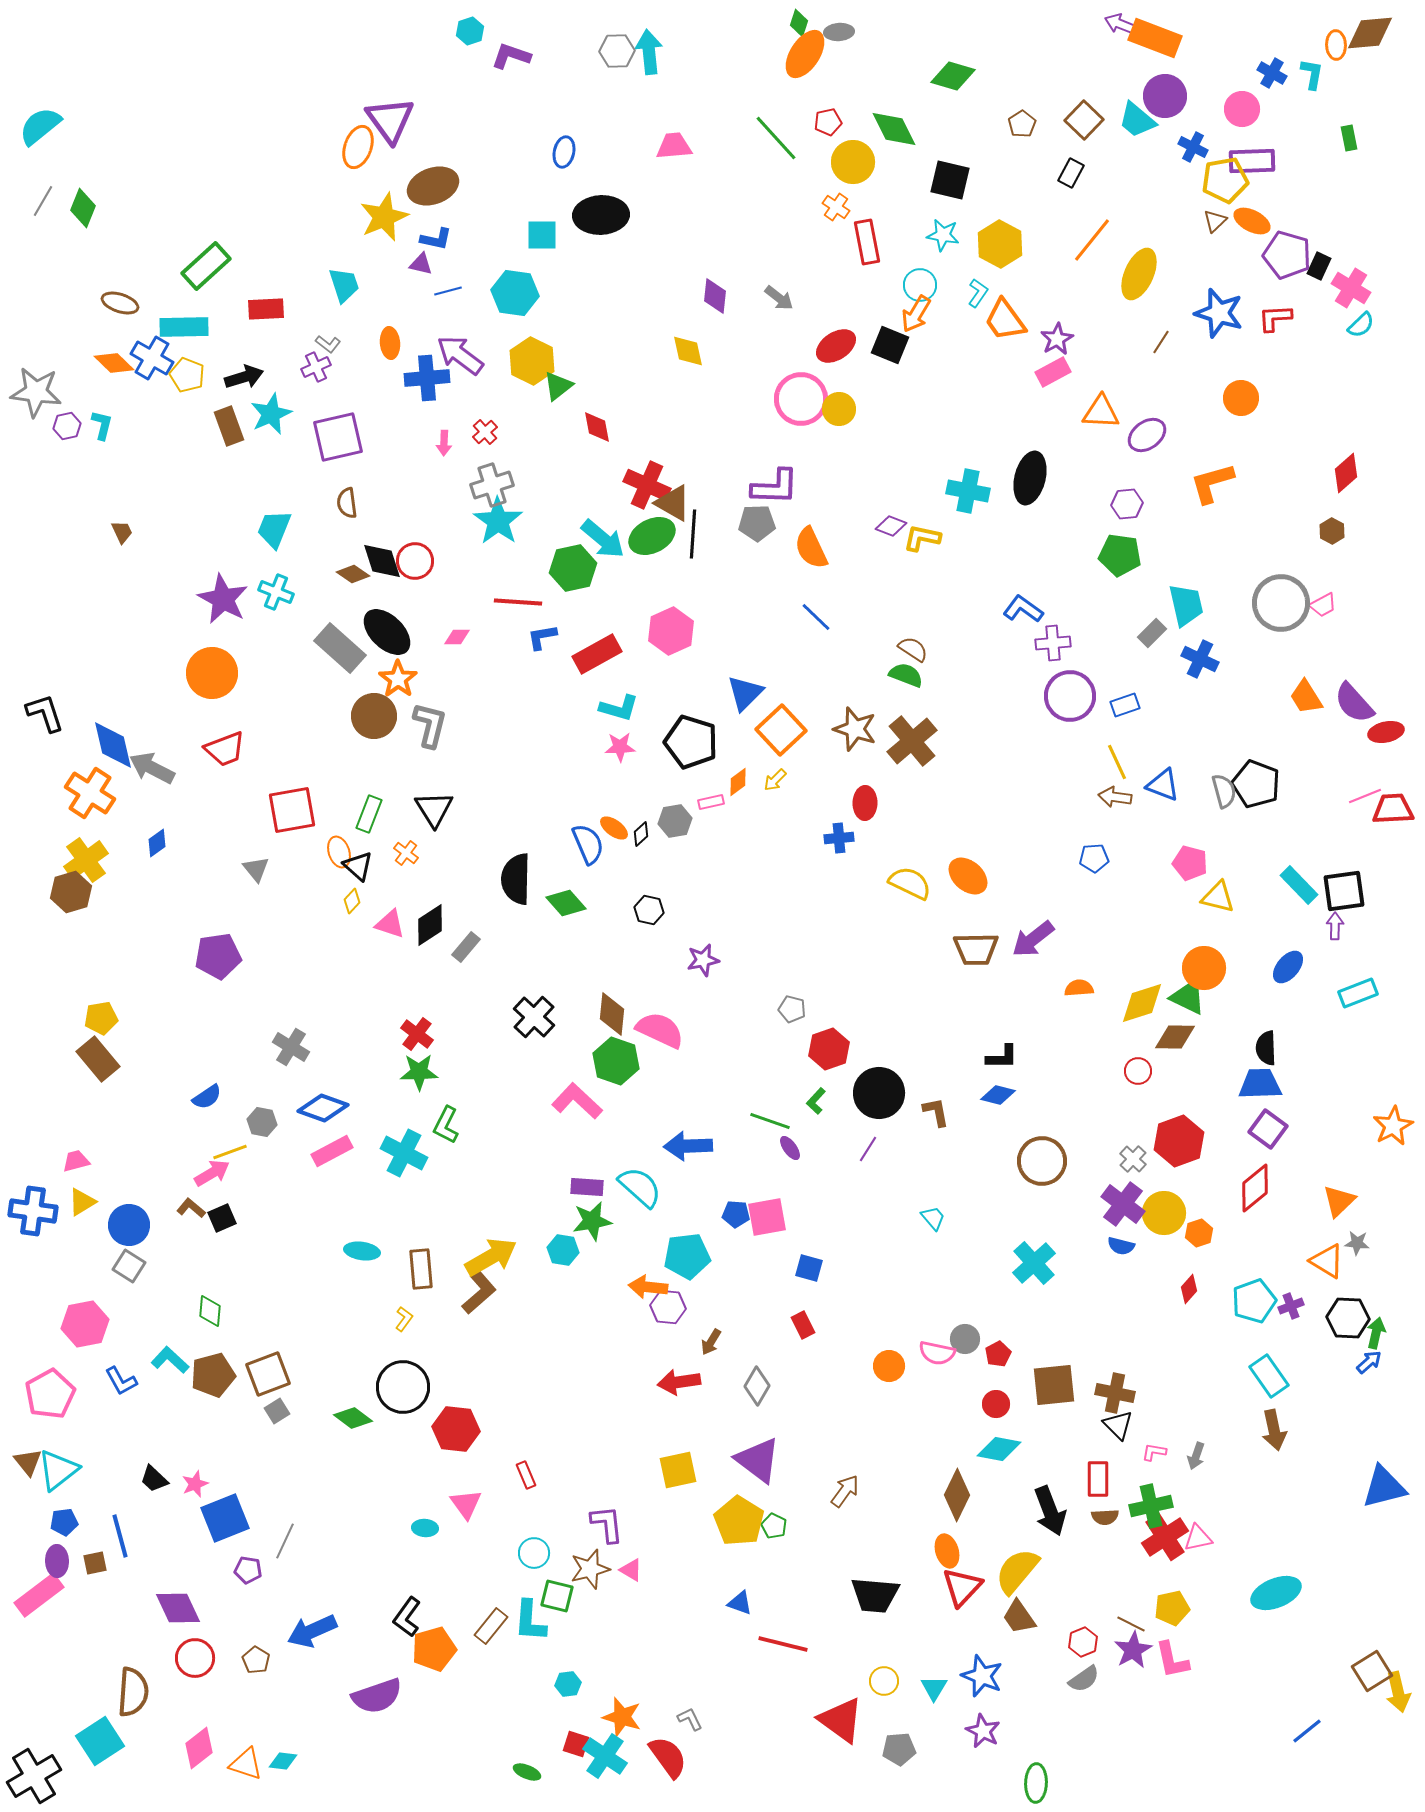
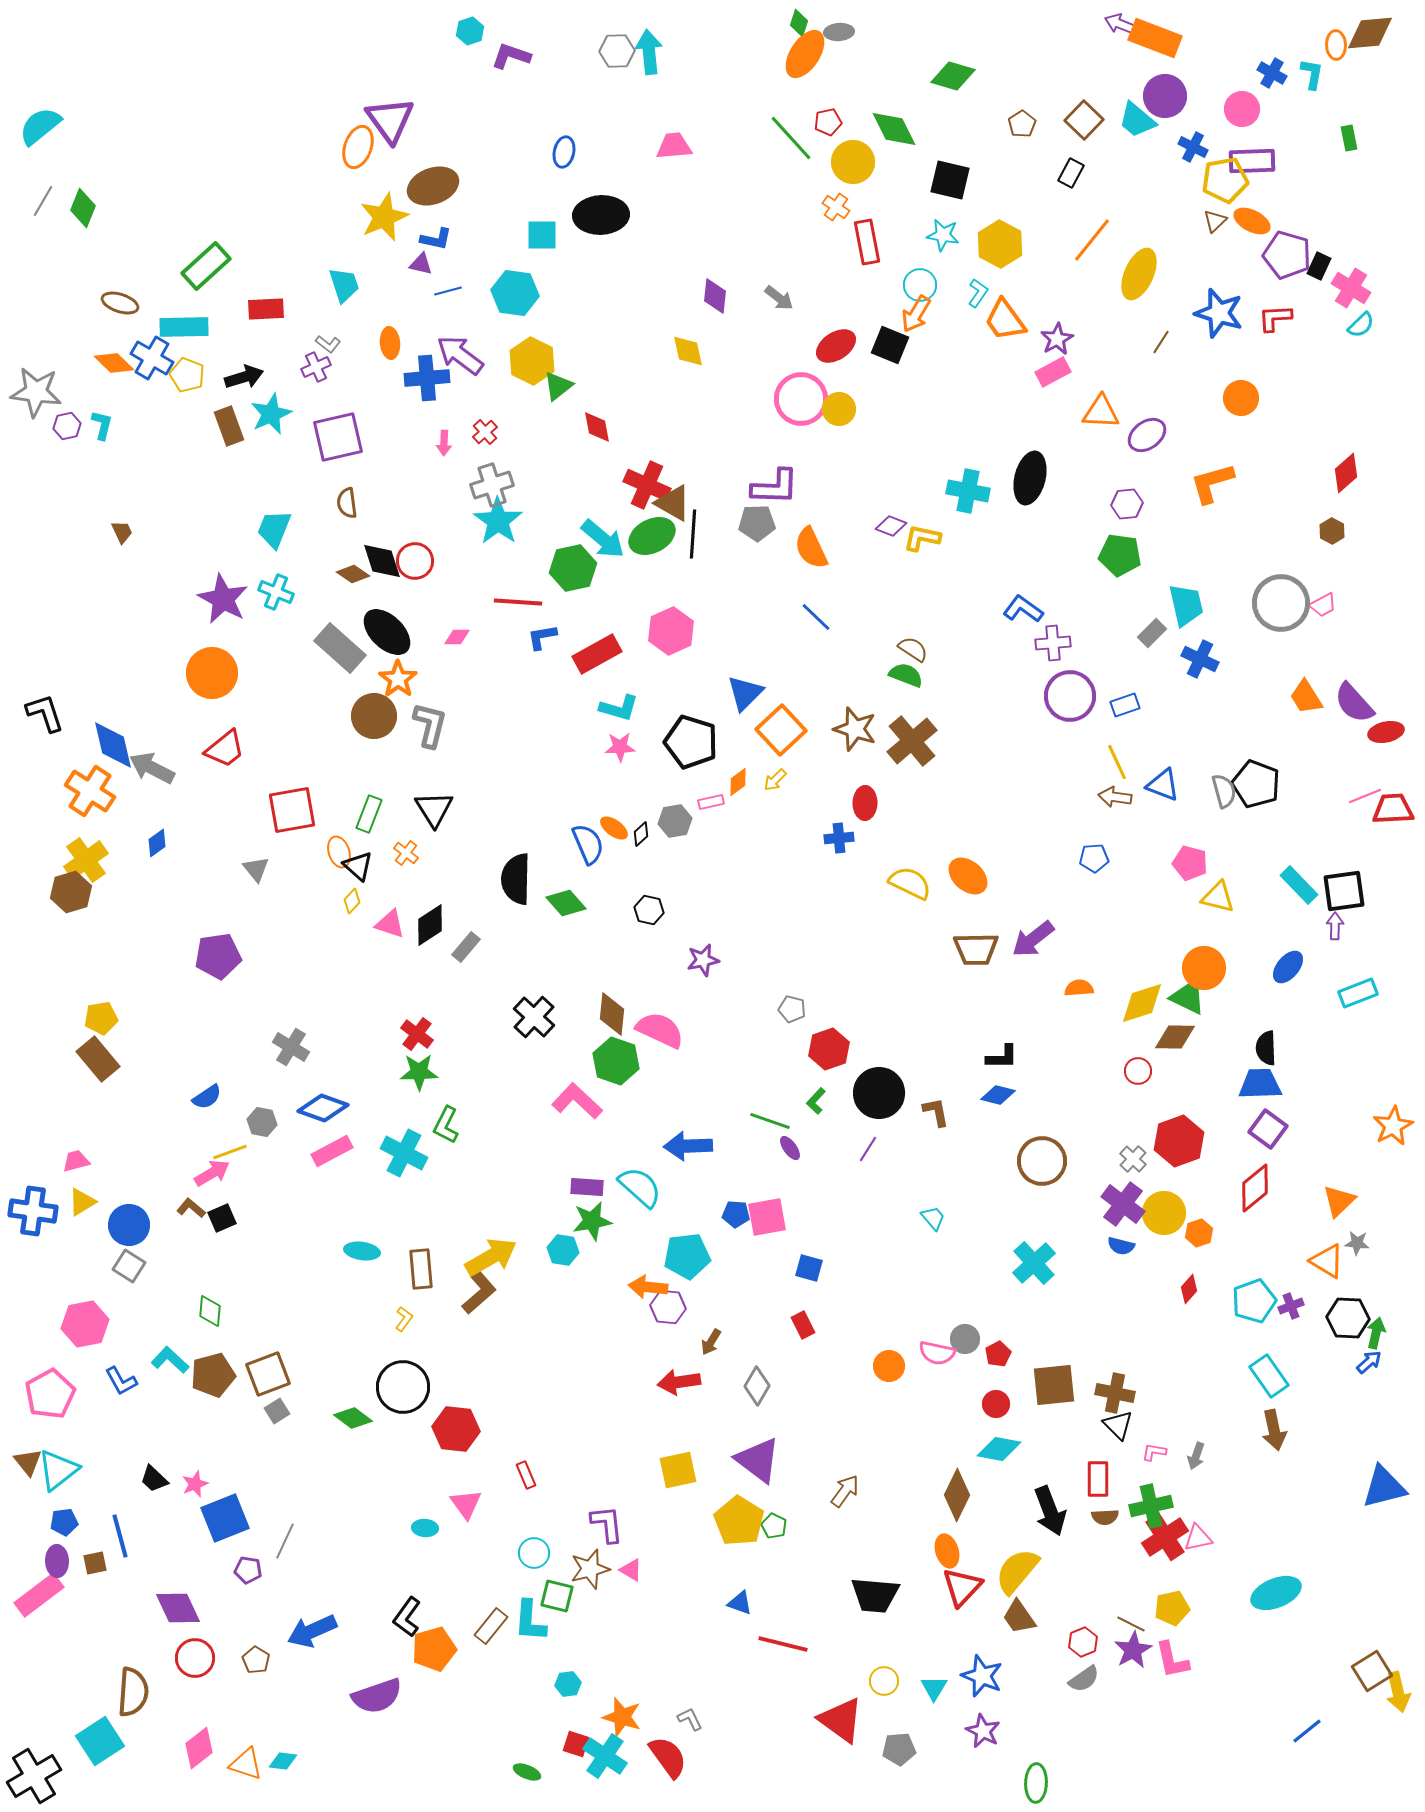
green line at (776, 138): moved 15 px right
red trapezoid at (225, 749): rotated 18 degrees counterclockwise
orange cross at (90, 793): moved 2 px up
